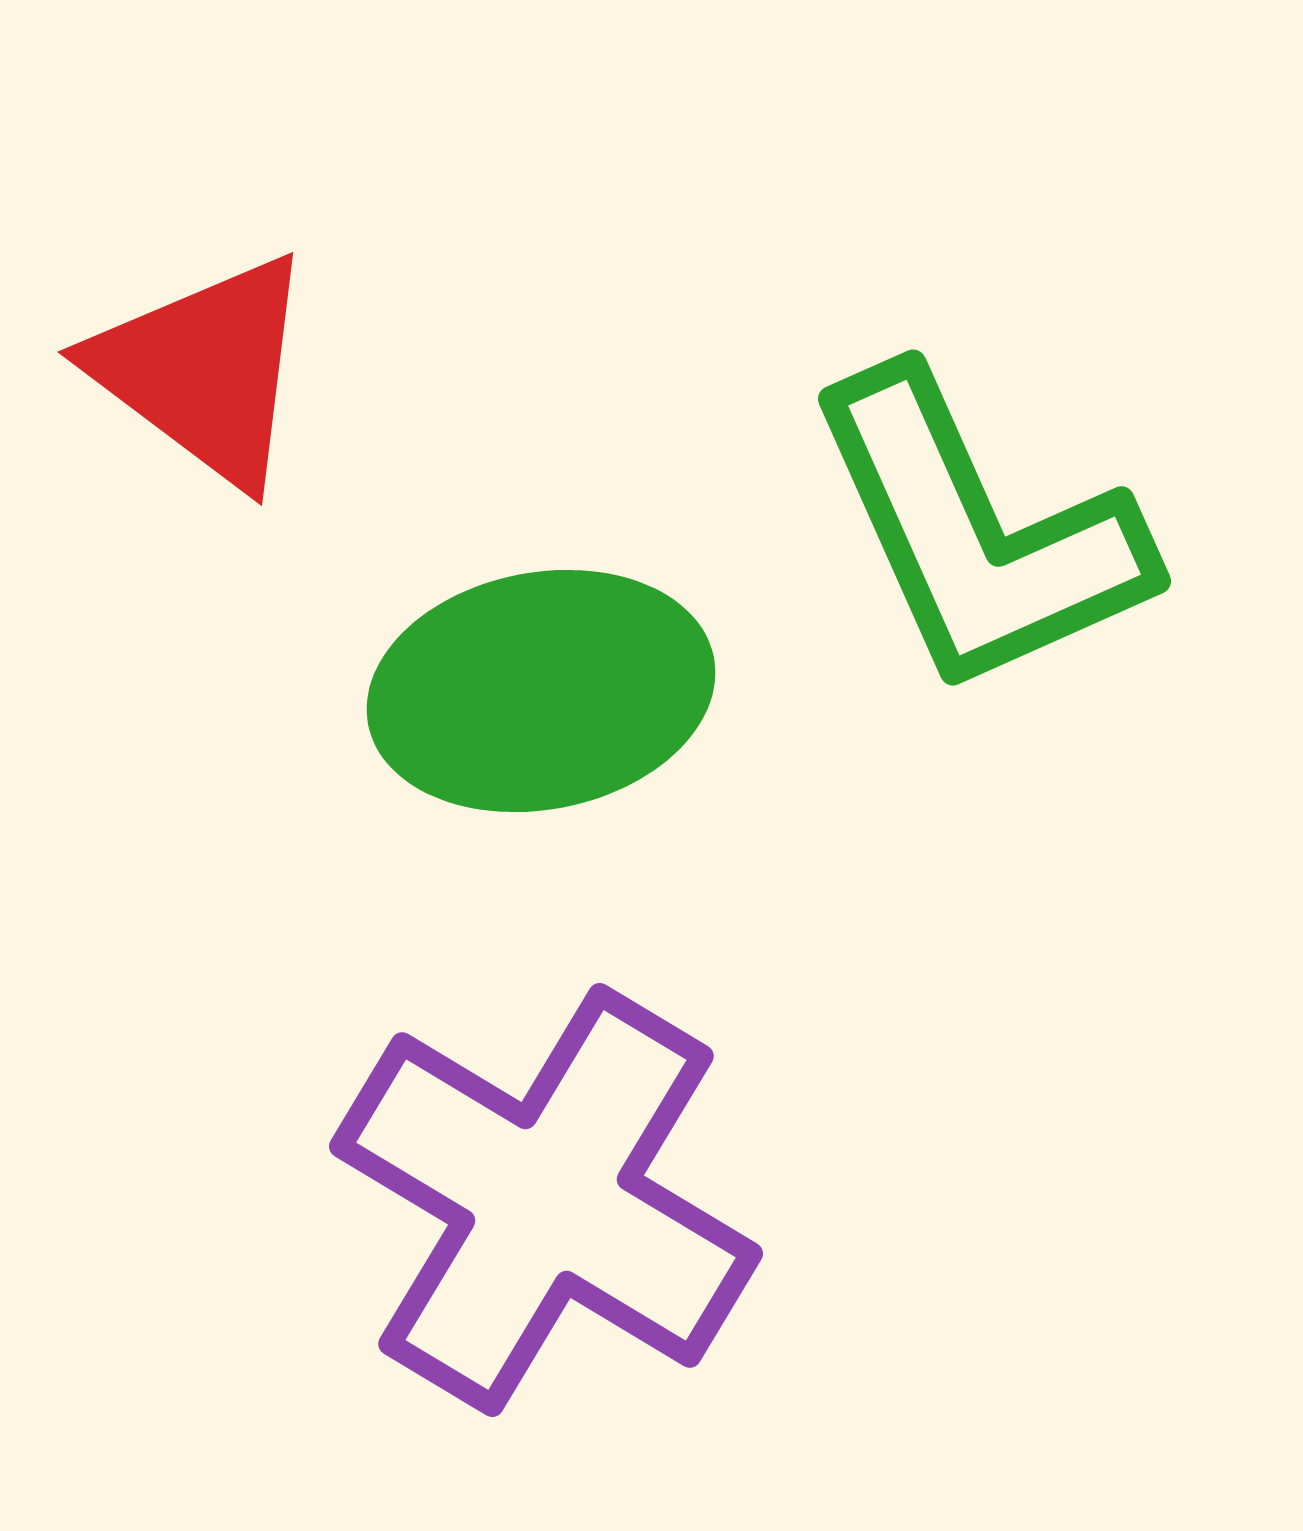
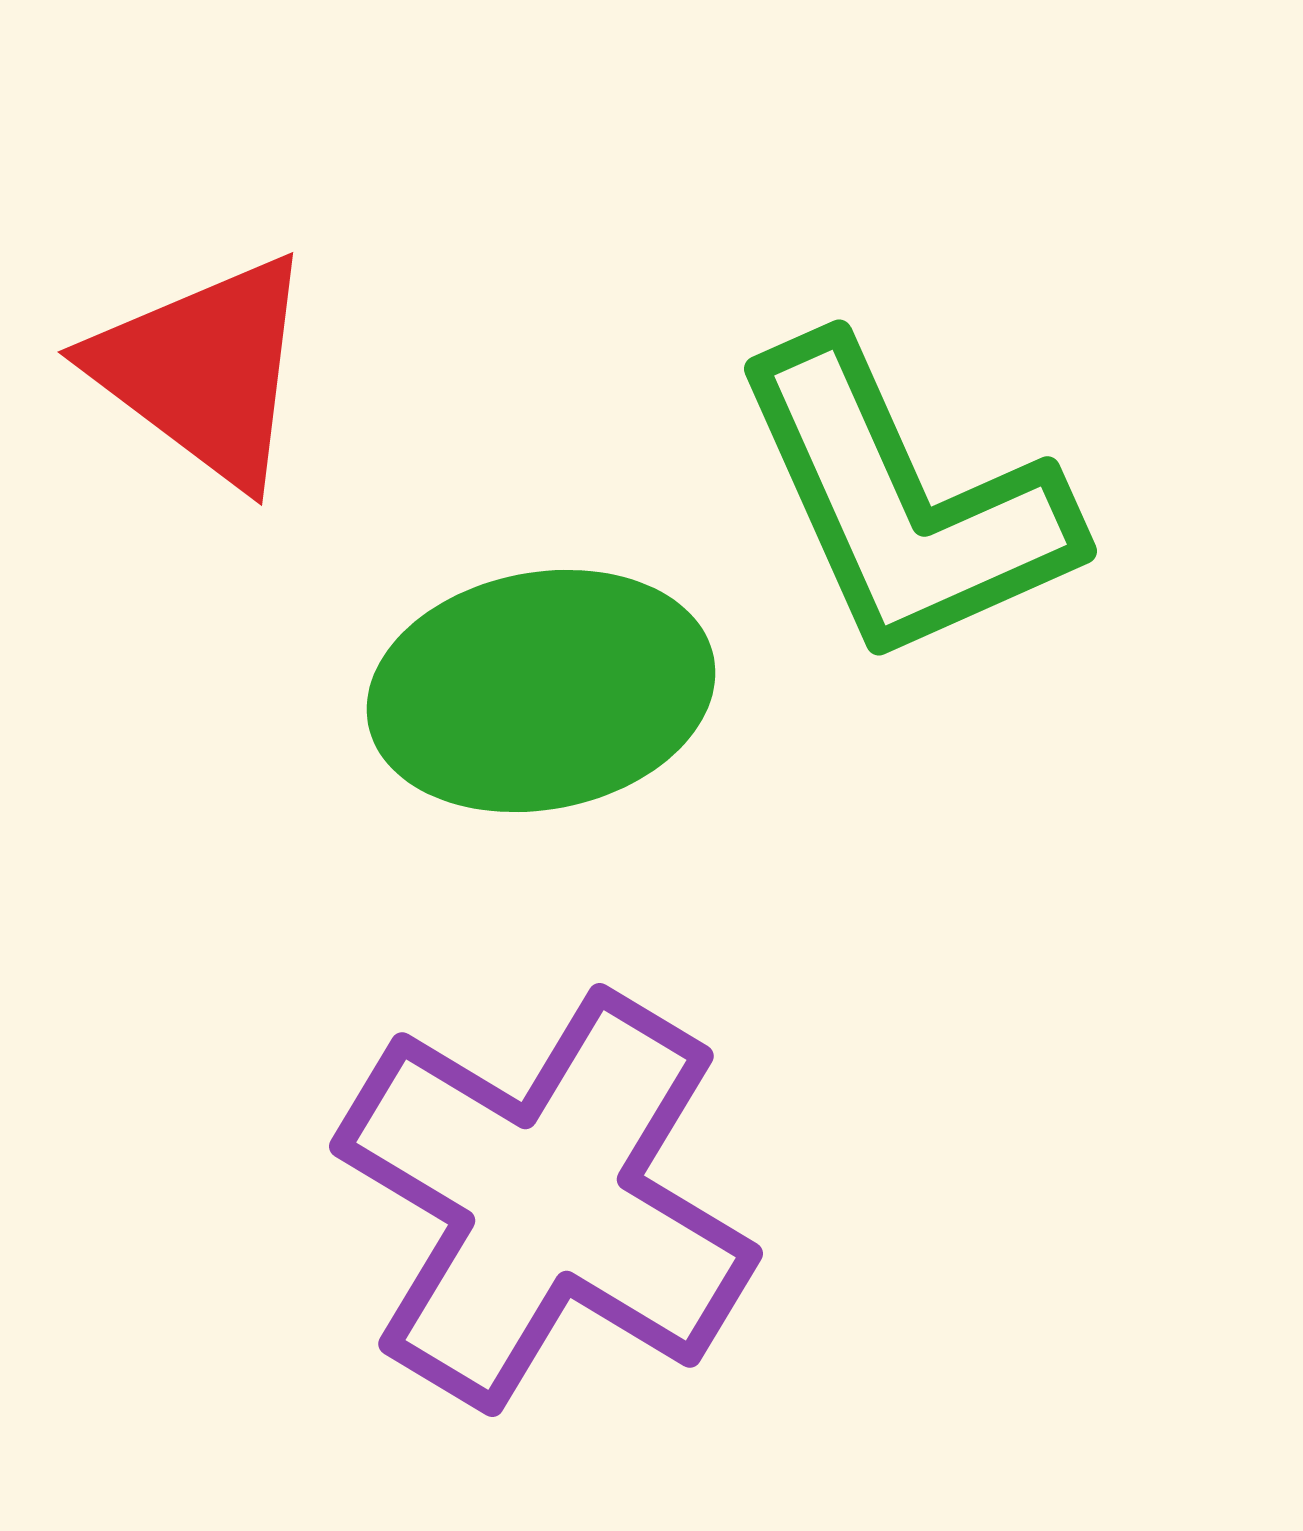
green L-shape: moved 74 px left, 30 px up
